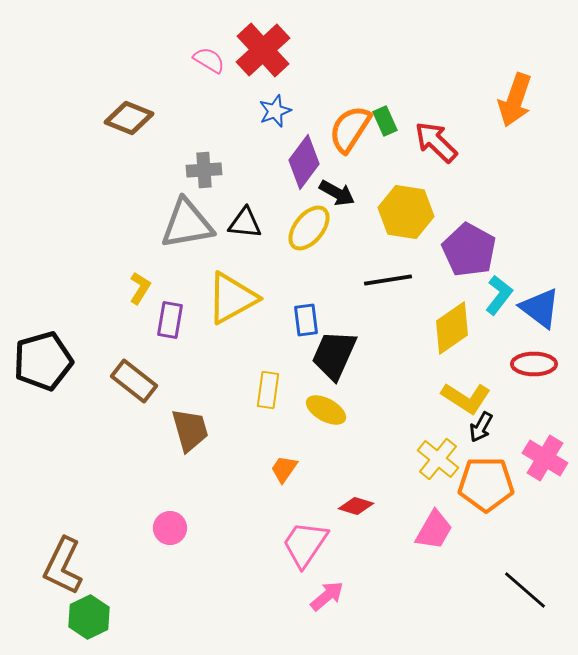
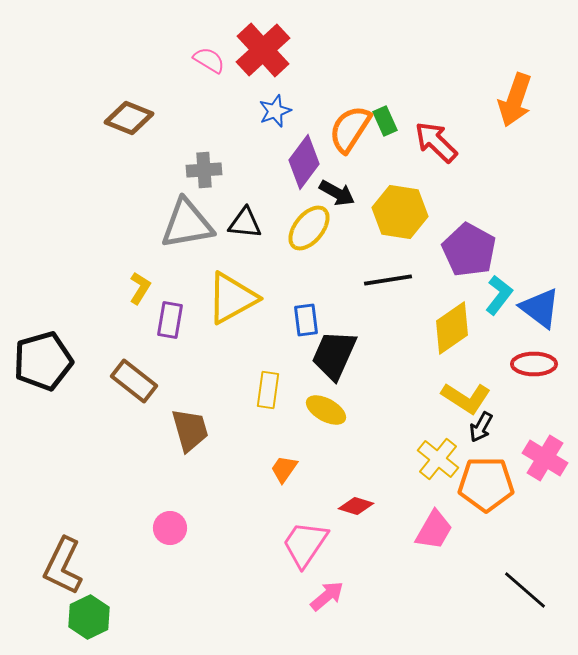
yellow hexagon at (406, 212): moved 6 px left
